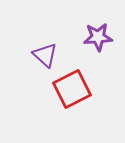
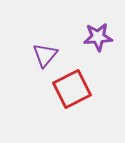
purple triangle: rotated 28 degrees clockwise
